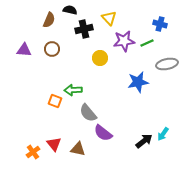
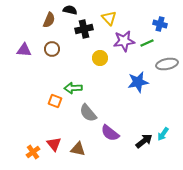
green arrow: moved 2 px up
purple semicircle: moved 7 px right
